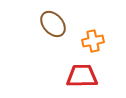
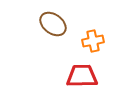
brown ellipse: rotated 12 degrees counterclockwise
